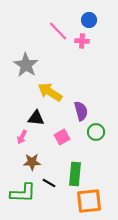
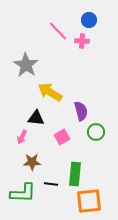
black line: moved 2 px right, 1 px down; rotated 24 degrees counterclockwise
